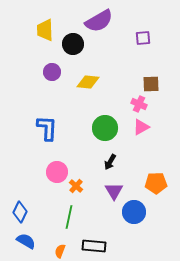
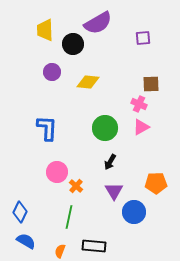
purple semicircle: moved 1 px left, 2 px down
